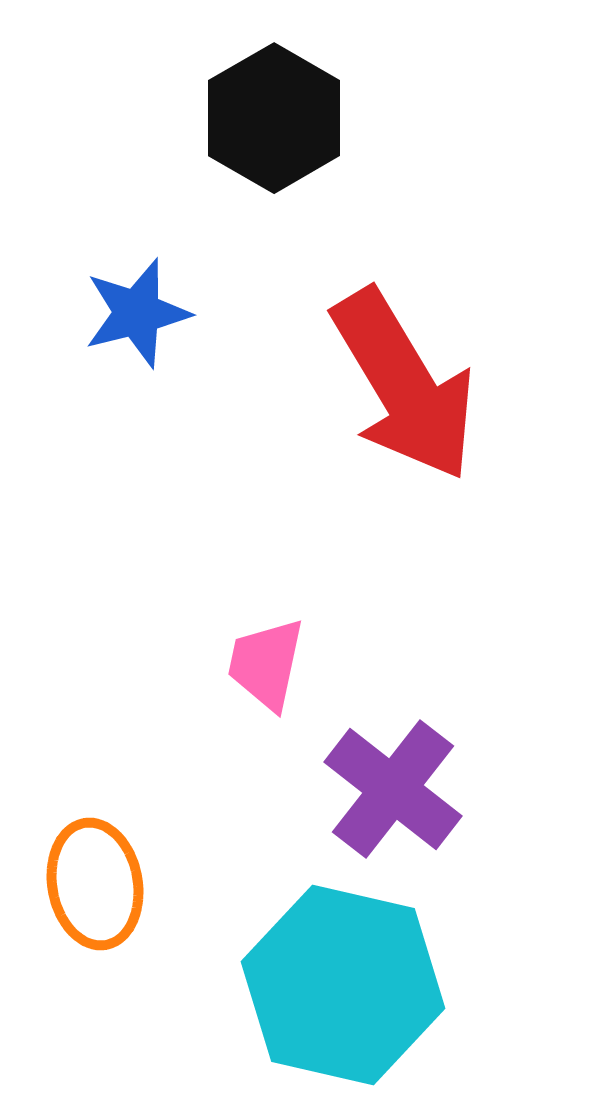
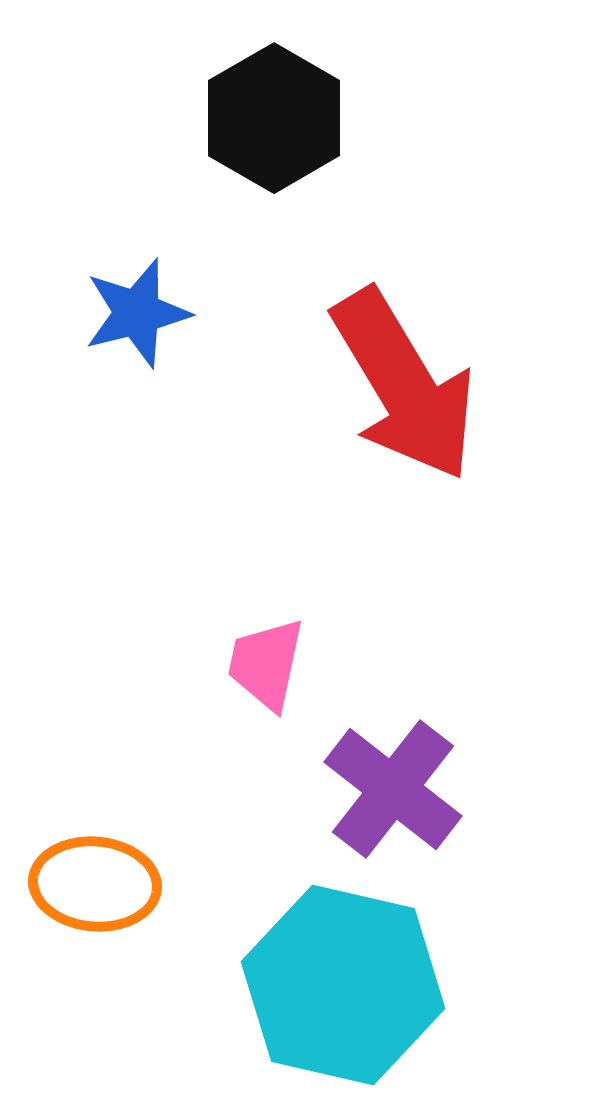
orange ellipse: rotated 75 degrees counterclockwise
